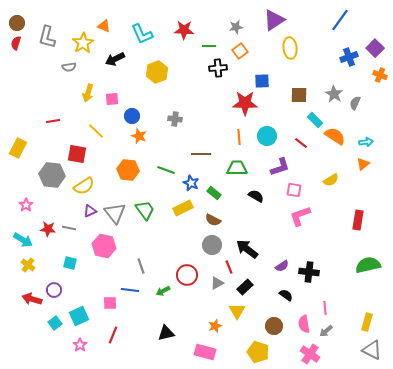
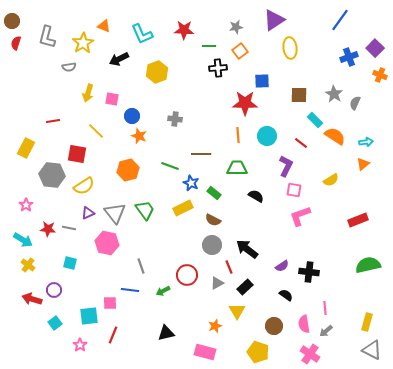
brown circle at (17, 23): moved 5 px left, 2 px up
black arrow at (115, 59): moved 4 px right
pink square at (112, 99): rotated 16 degrees clockwise
orange line at (239, 137): moved 1 px left, 2 px up
yellow rectangle at (18, 148): moved 8 px right
purple L-shape at (280, 167): moved 6 px right, 1 px up; rotated 45 degrees counterclockwise
orange hexagon at (128, 170): rotated 20 degrees counterclockwise
green line at (166, 170): moved 4 px right, 4 px up
purple triangle at (90, 211): moved 2 px left, 2 px down
red rectangle at (358, 220): rotated 60 degrees clockwise
pink hexagon at (104, 246): moved 3 px right, 3 px up
cyan square at (79, 316): moved 10 px right; rotated 18 degrees clockwise
